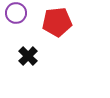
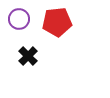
purple circle: moved 3 px right, 6 px down
